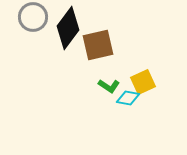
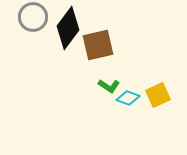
yellow square: moved 15 px right, 13 px down
cyan diamond: rotated 10 degrees clockwise
